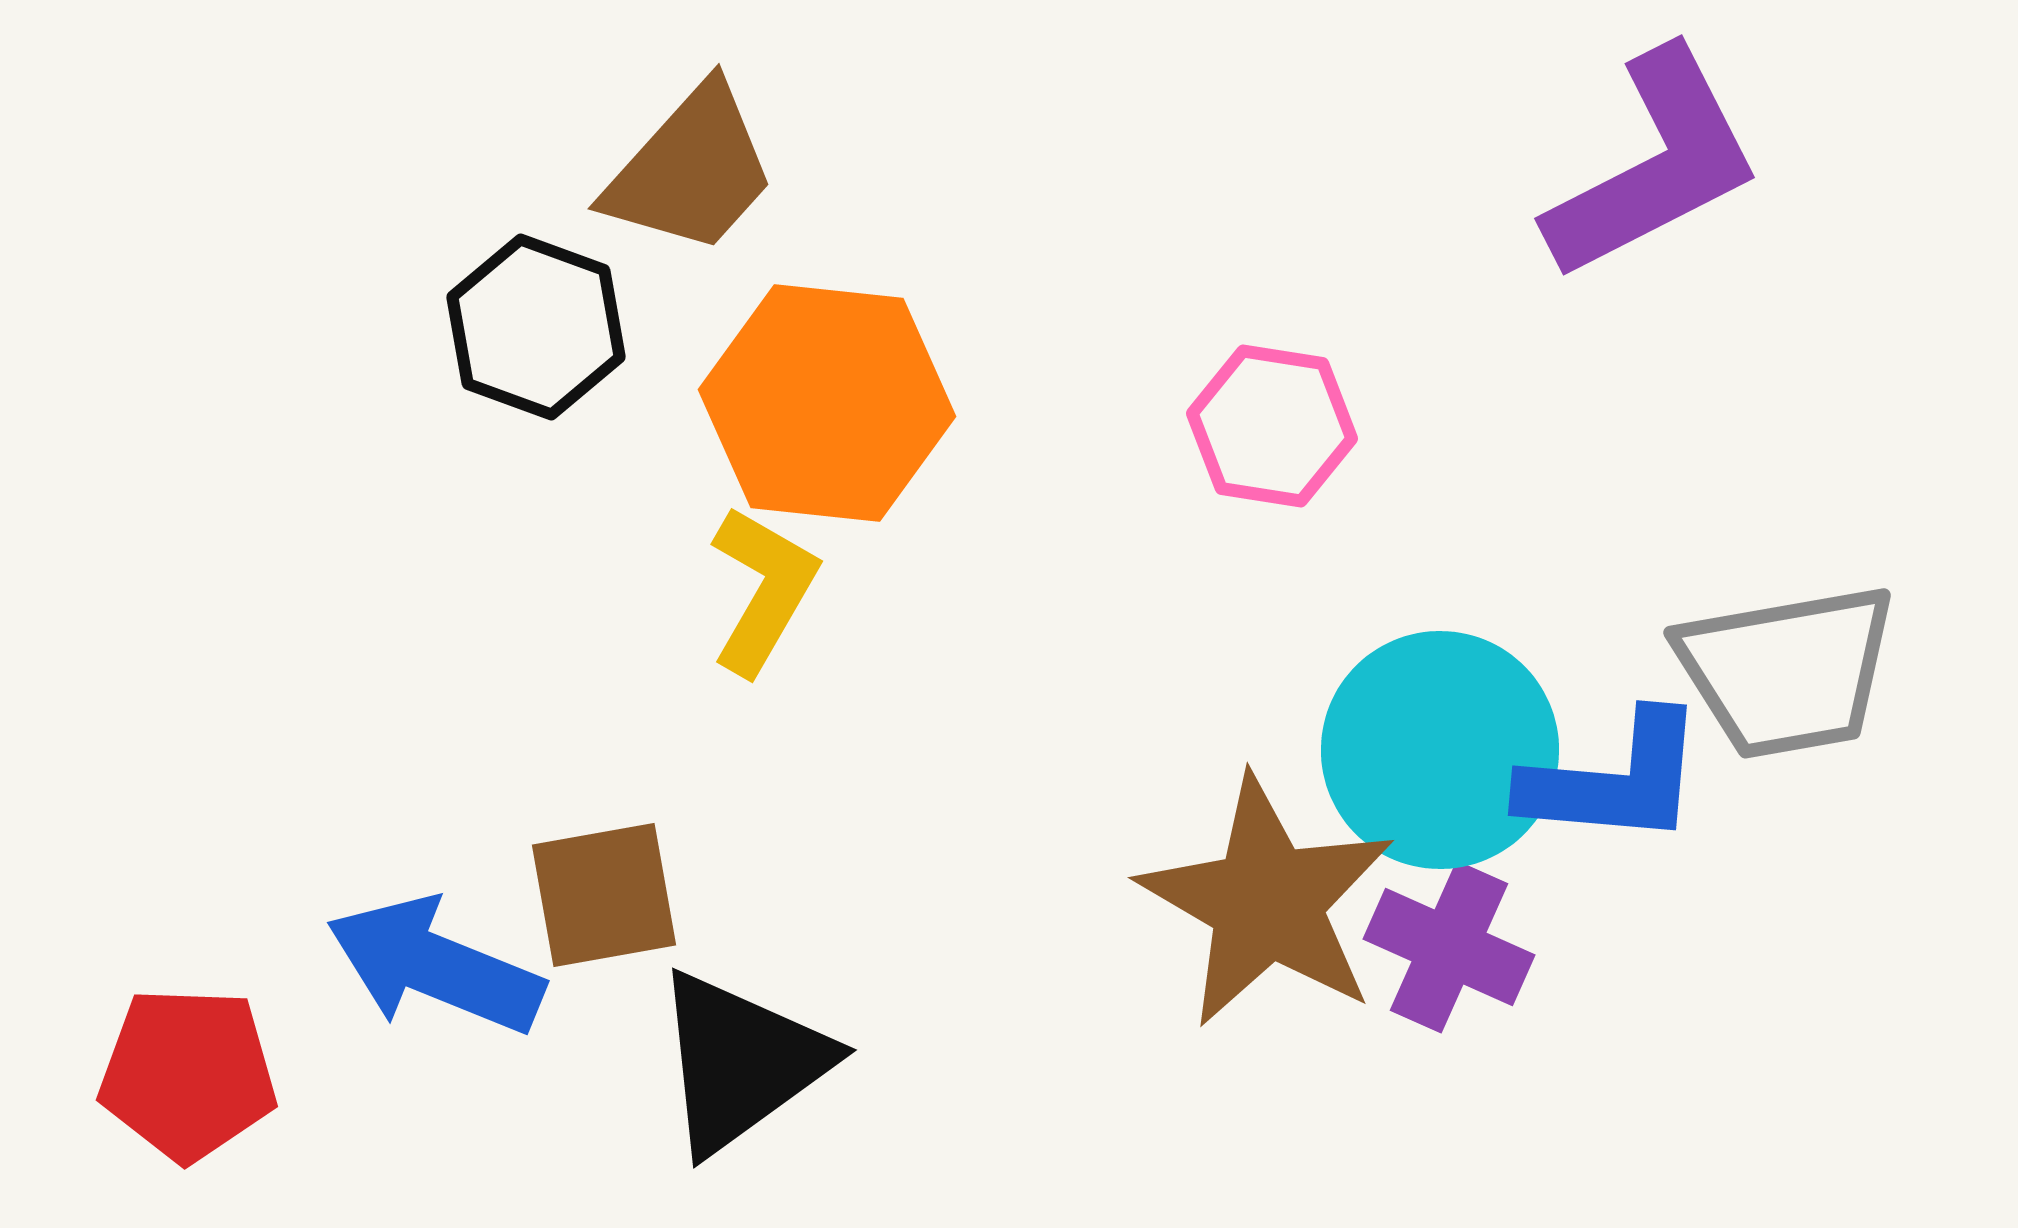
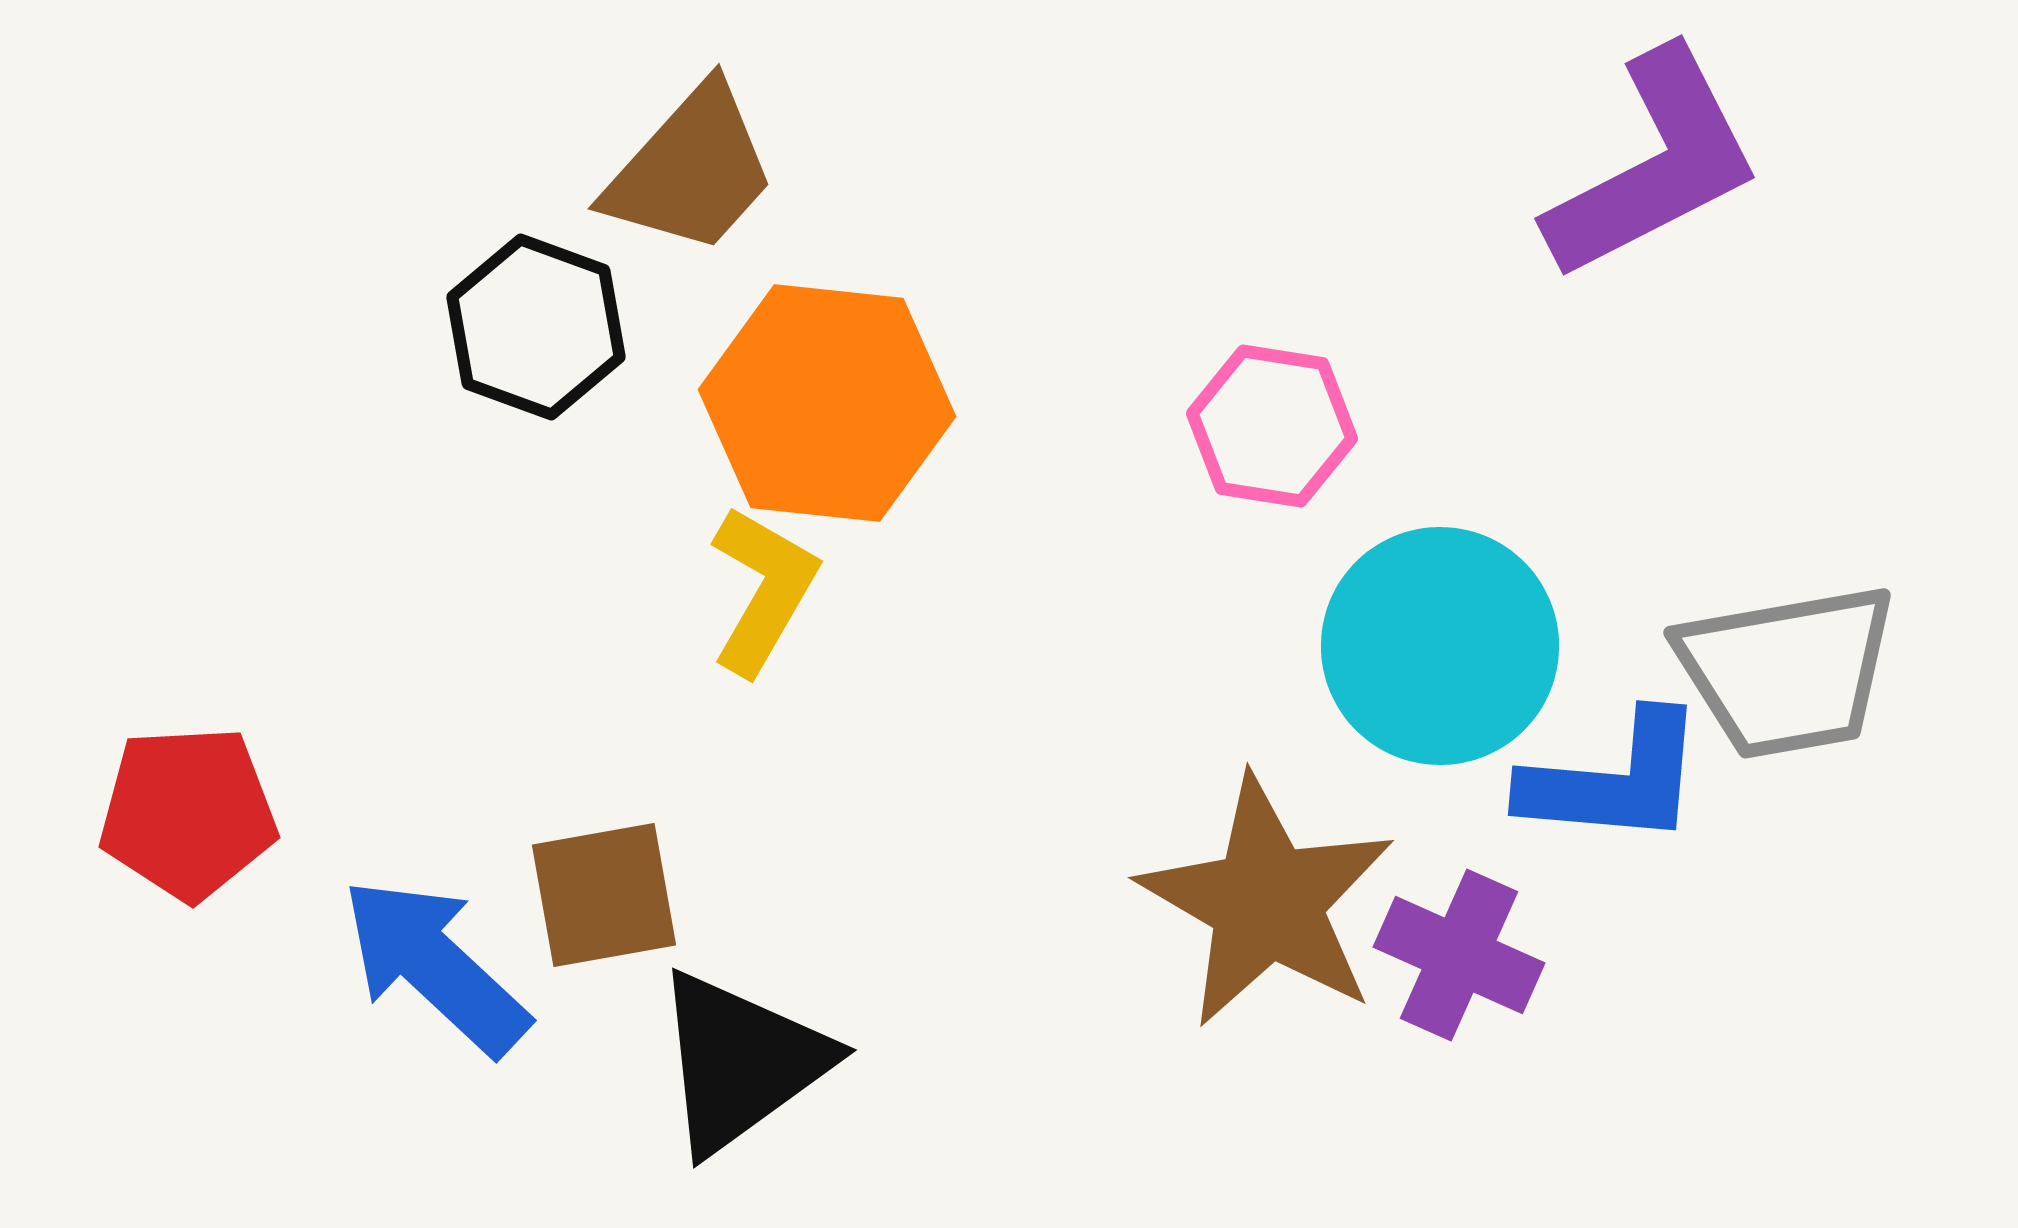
cyan circle: moved 104 px up
purple cross: moved 10 px right, 8 px down
blue arrow: rotated 21 degrees clockwise
red pentagon: moved 261 px up; rotated 5 degrees counterclockwise
